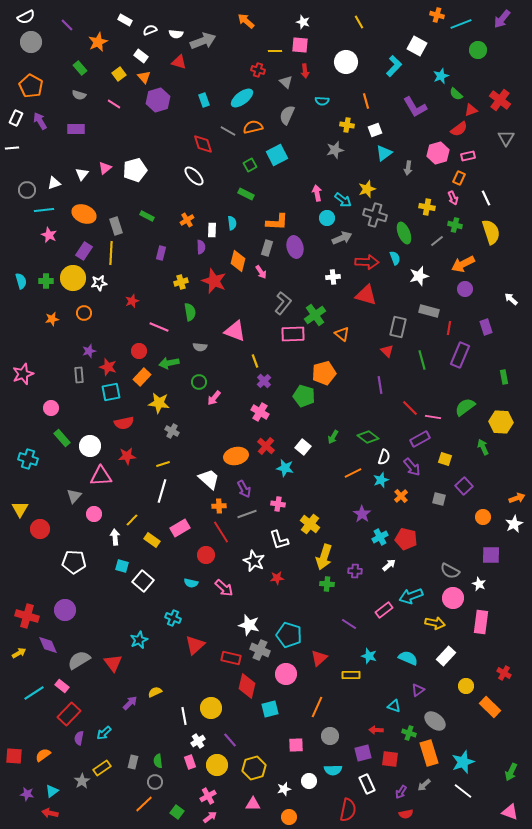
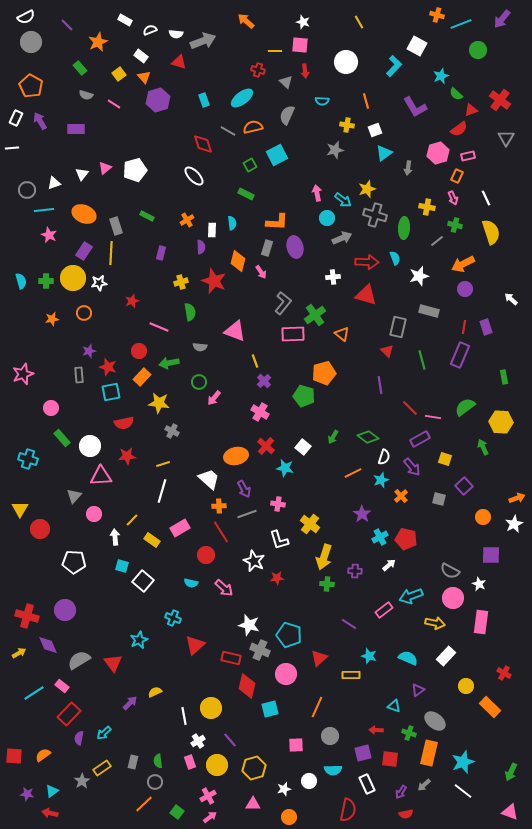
gray semicircle at (79, 95): moved 7 px right
orange rectangle at (459, 178): moved 2 px left, 2 px up
green ellipse at (404, 233): moved 5 px up; rotated 25 degrees clockwise
red line at (449, 328): moved 15 px right, 1 px up
orange rectangle at (429, 753): rotated 30 degrees clockwise
